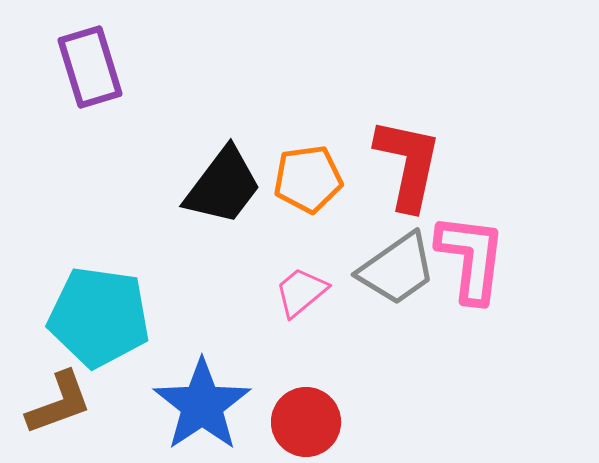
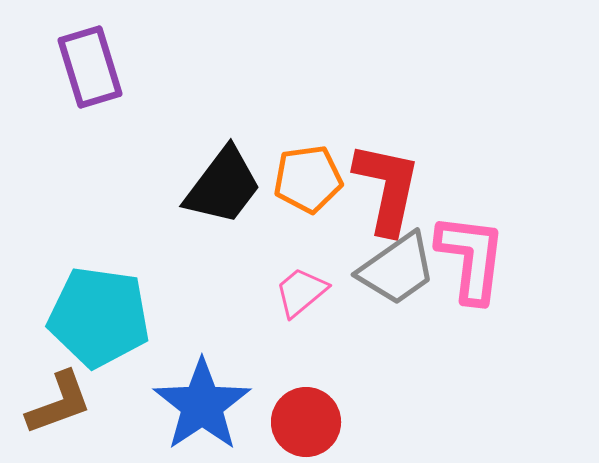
red L-shape: moved 21 px left, 24 px down
